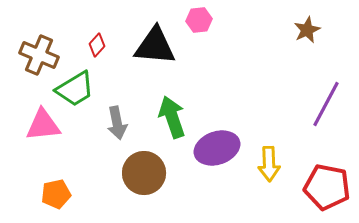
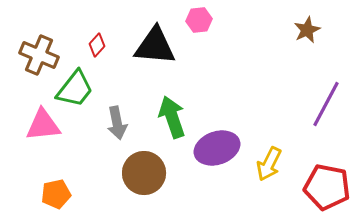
green trapezoid: rotated 21 degrees counterclockwise
yellow arrow: rotated 28 degrees clockwise
